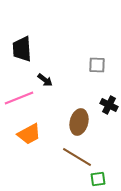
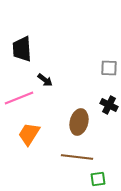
gray square: moved 12 px right, 3 px down
orange trapezoid: rotated 150 degrees clockwise
brown line: rotated 24 degrees counterclockwise
